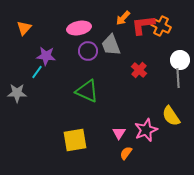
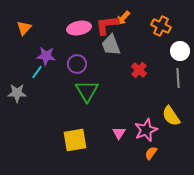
red L-shape: moved 36 px left
purple circle: moved 11 px left, 13 px down
white circle: moved 9 px up
green triangle: rotated 35 degrees clockwise
orange semicircle: moved 25 px right
